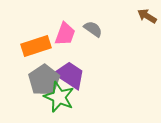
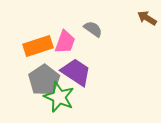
brown arrow: moved 2 px down
pink trapezoid: moved 8 px down
orange rectangle: moved 2 px right
purple trapezoid: moved 6 px right, 3 px up
